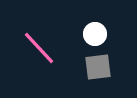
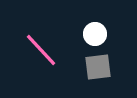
pink line: moved 2 px right, 2 px down
